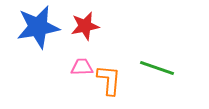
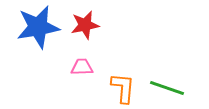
red star: moved 1 px up
green line: moved 10 px right, 20 px down
orange L-shape: moved 14 px right, 8 px down
